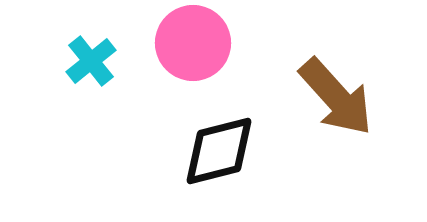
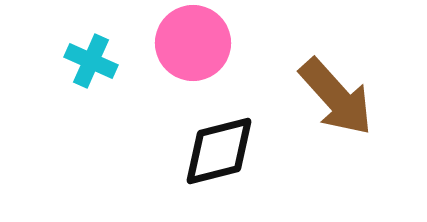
cyan cross: rotated 27 degrees counterclockwise
